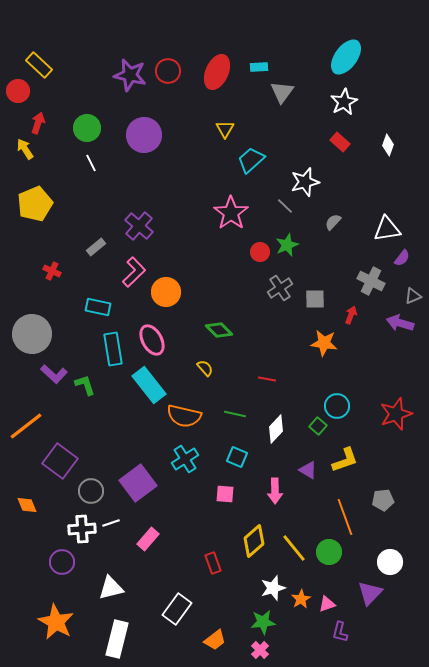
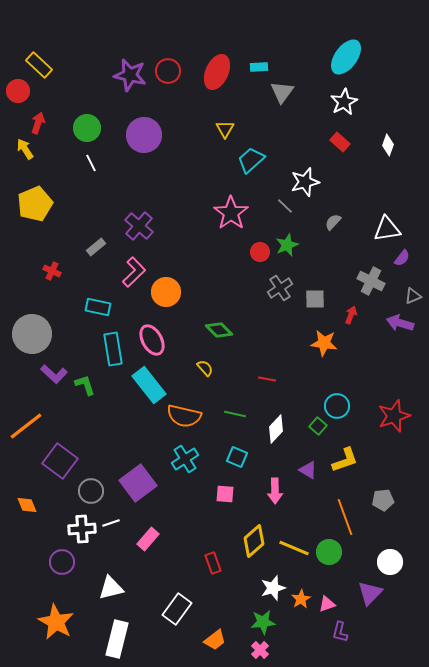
red star at (396, 414): moved 2 px left, 2 px down
yellow line at (294, 548): rotated 28 degrees counterclockwise
